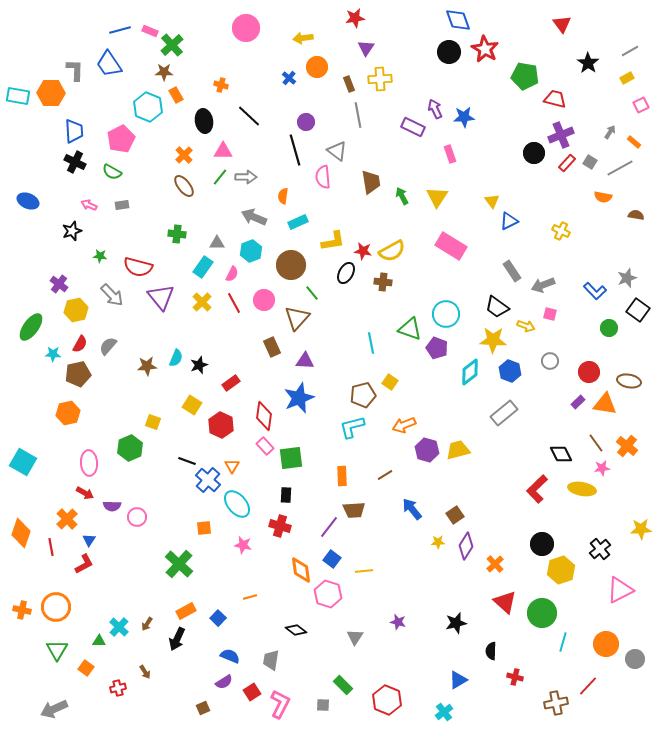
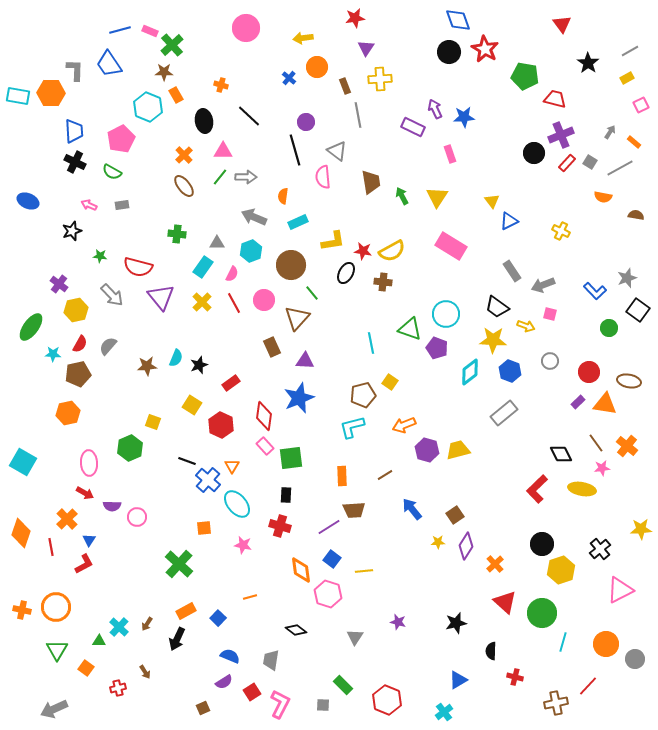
brown rectangle at (349, 84): moved 4 px left, 2 px down
purple line at (329, 527): rotated 20 degrees clockwise
